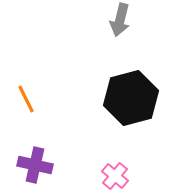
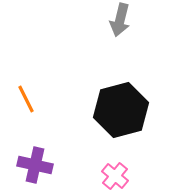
black hexagon: moved 10 px left, 12 px down
